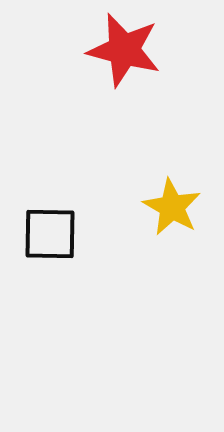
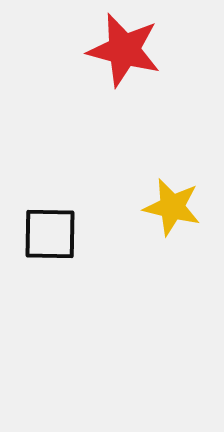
yellow star: rotated 16 degrees counterclockwise
